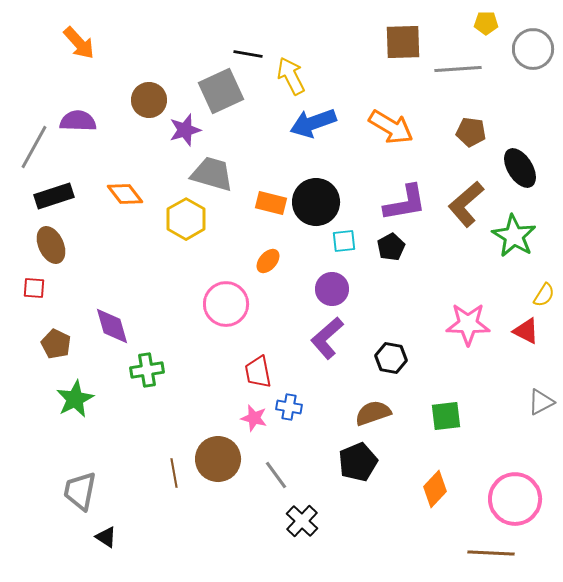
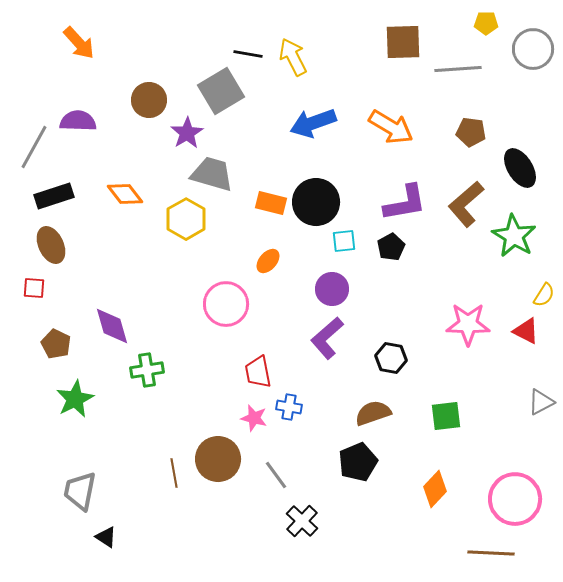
yellow arrow at (291, 76): moved 2 px right, 19 px up
gray square at (221, 91): rotated 6 degrees counterclockwise
purple star at (185, 130): moved 2 px right, 3 px down; rotated 16 degrees counterclockwise
